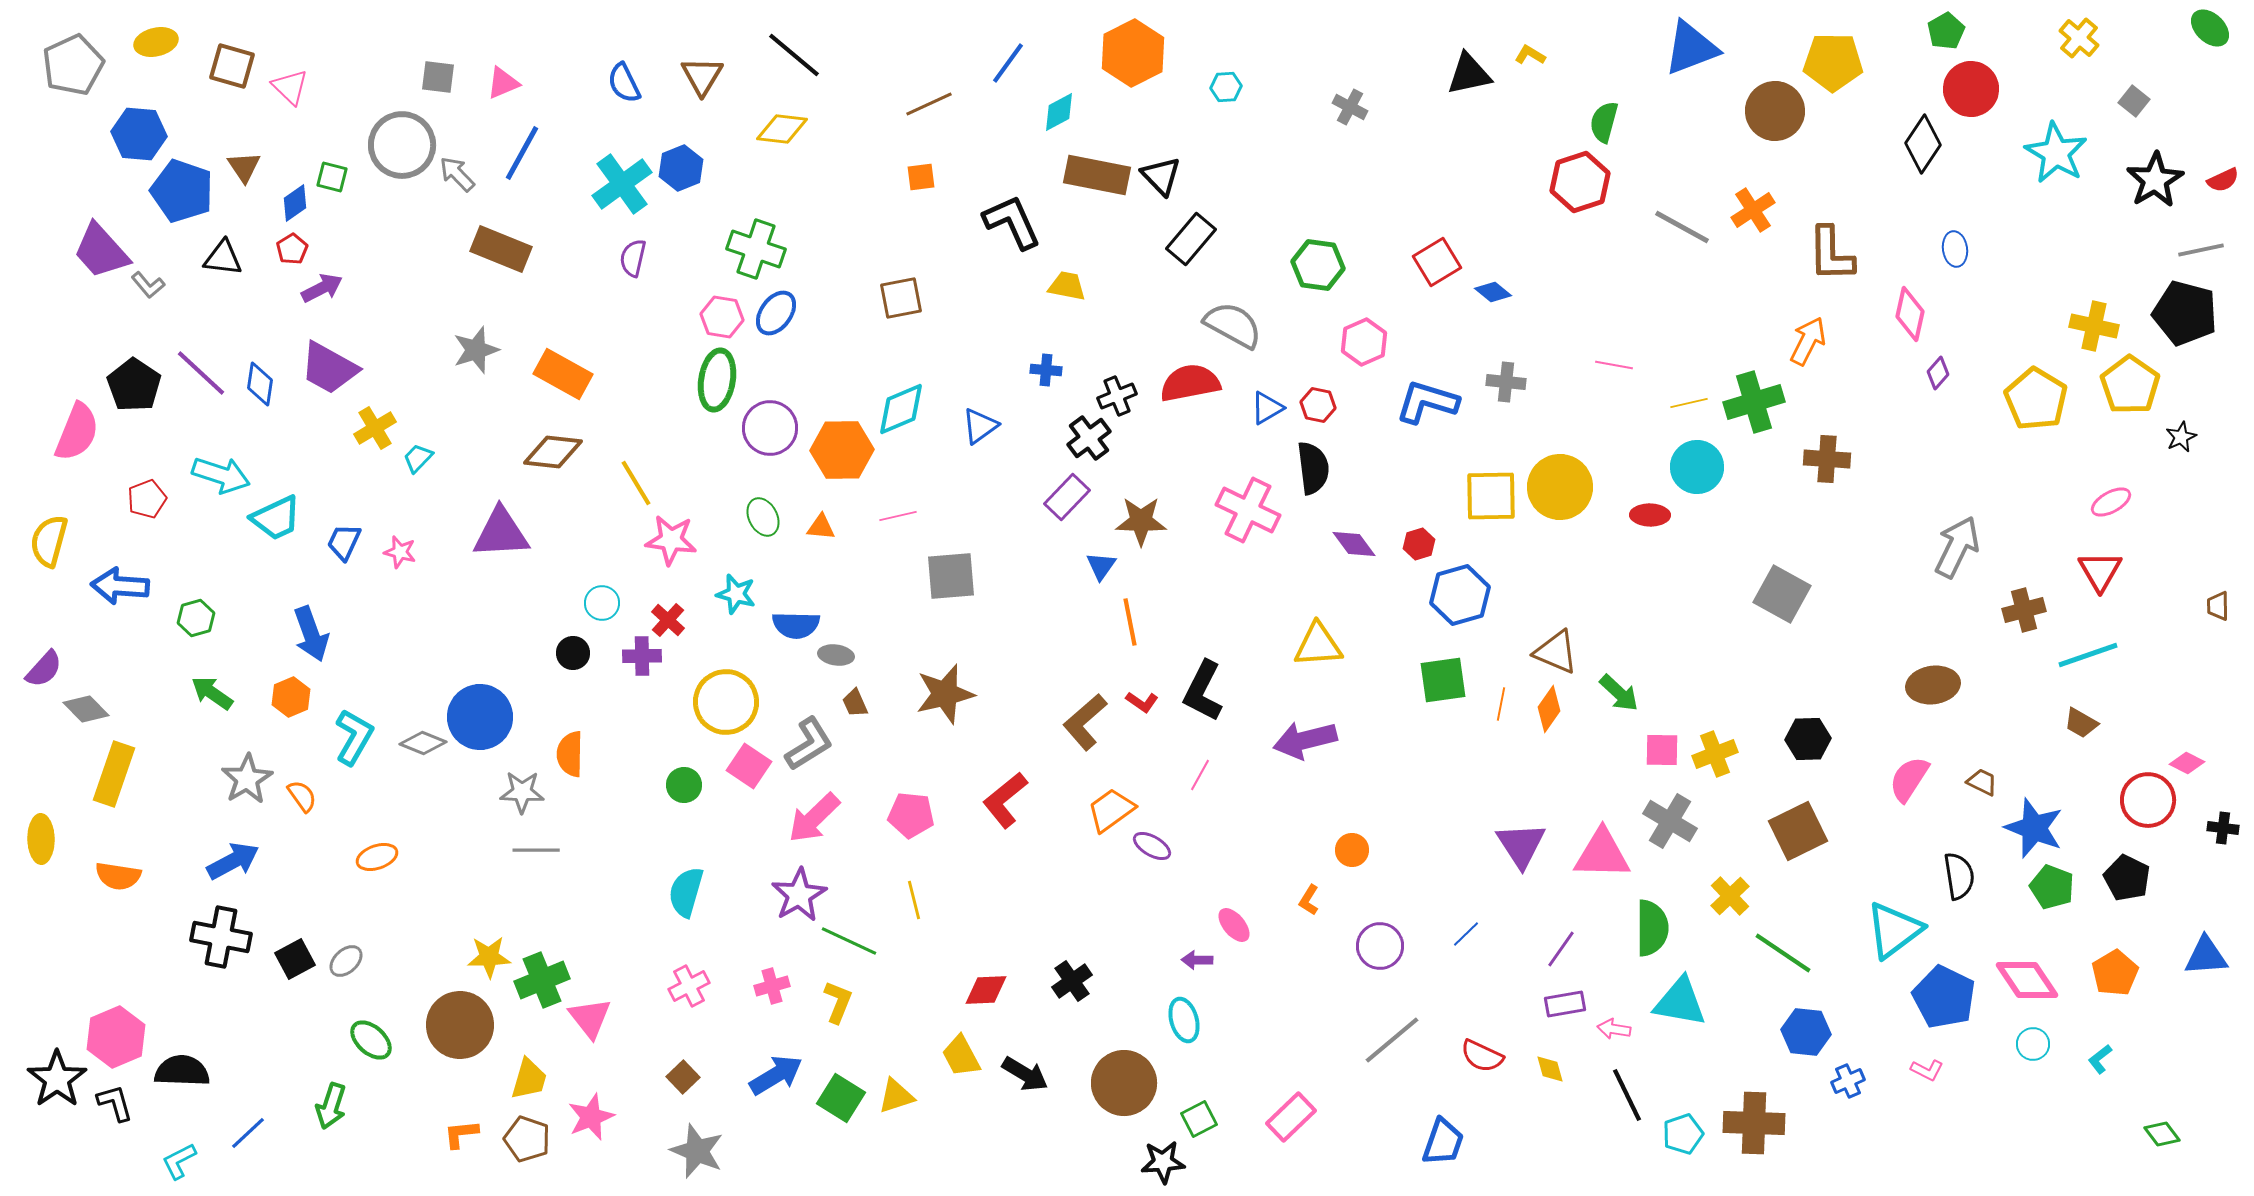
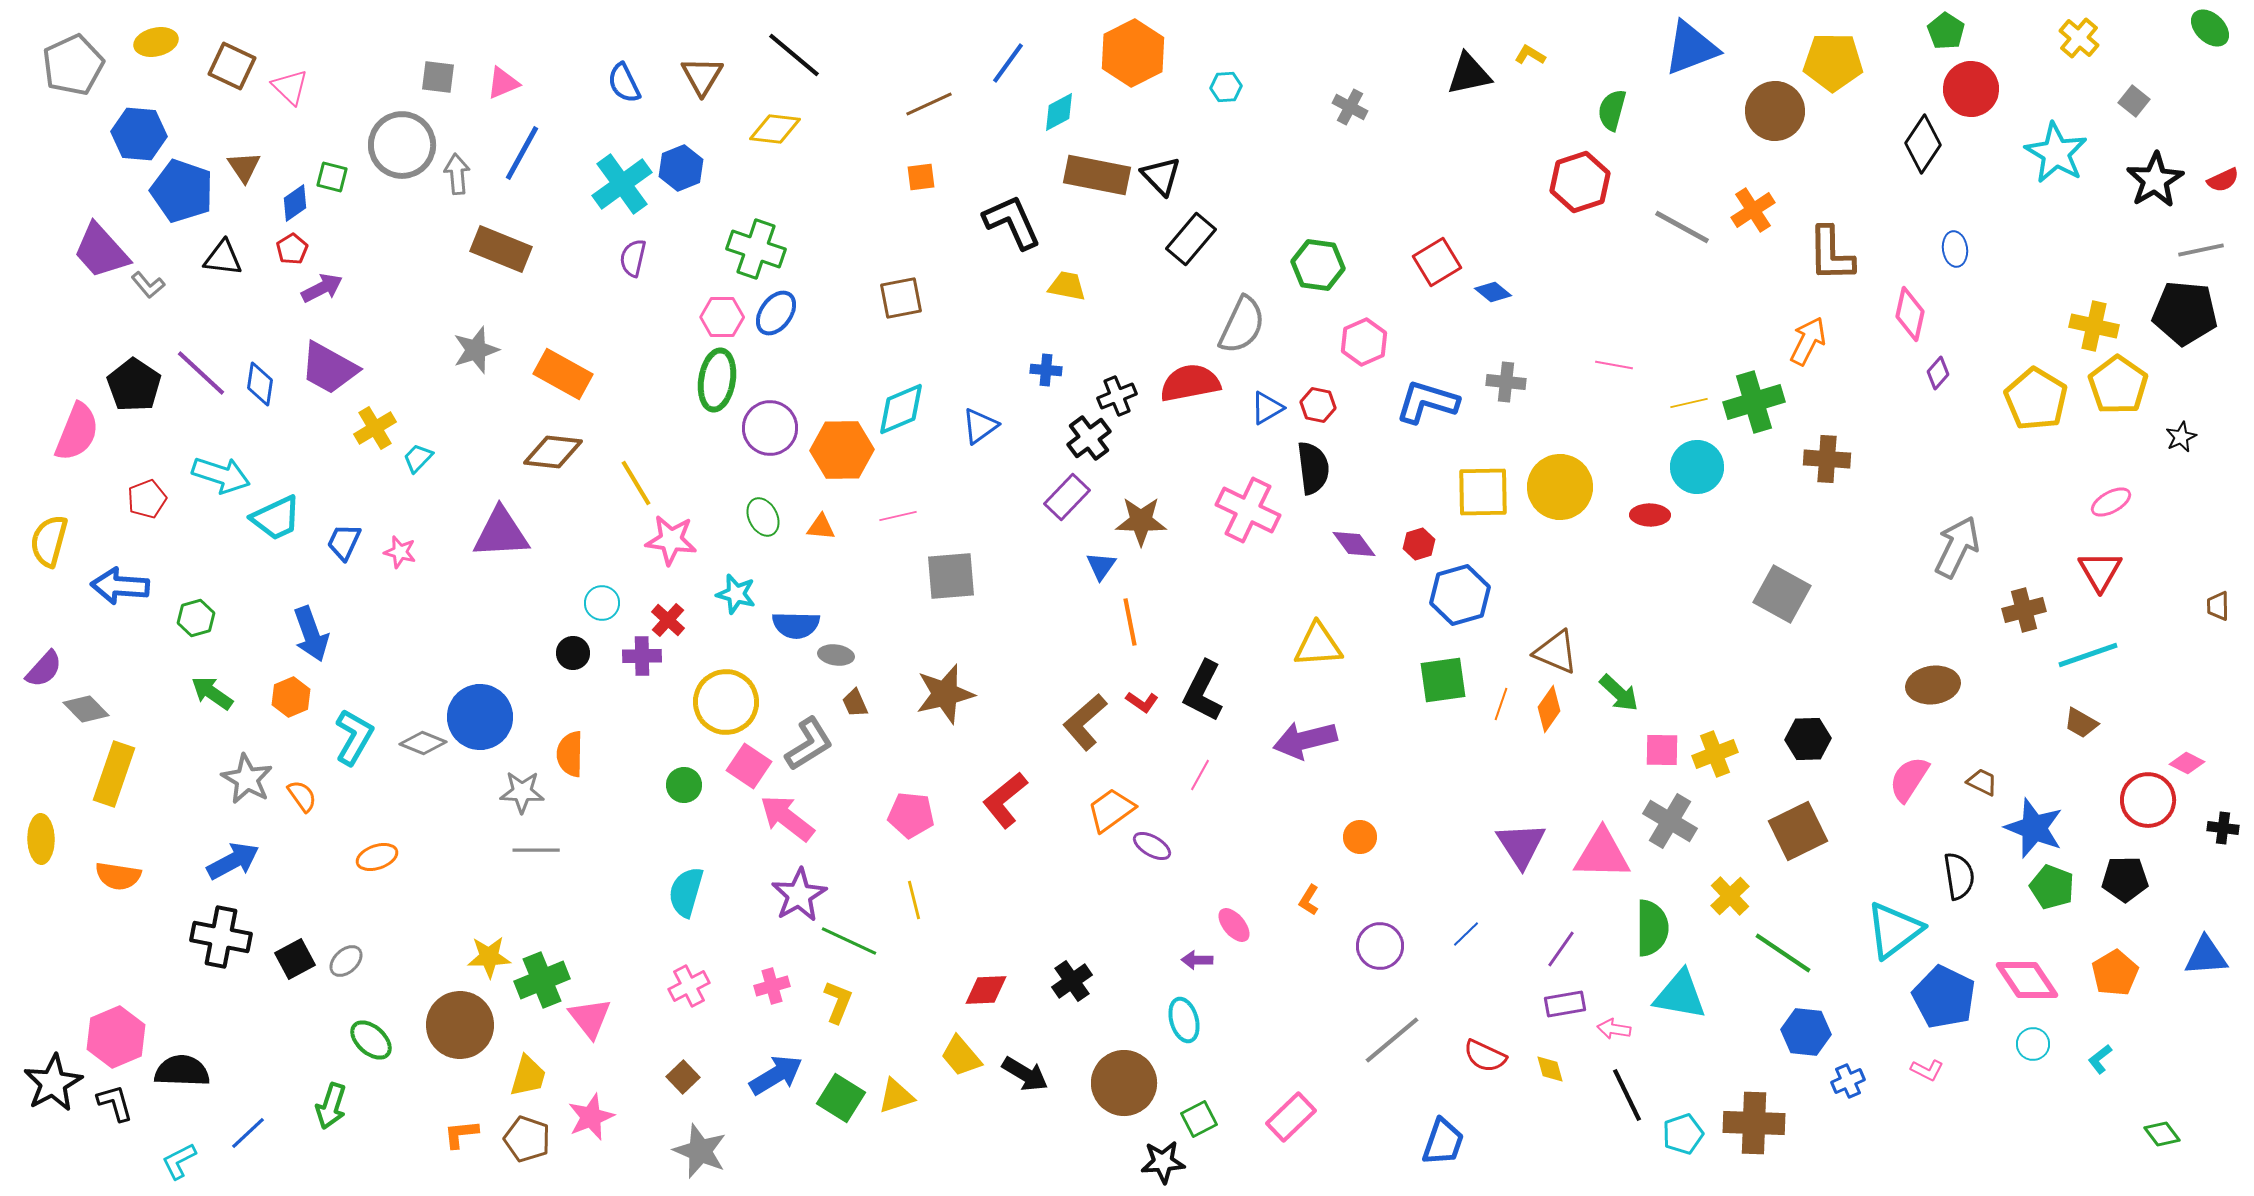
green pentagon at (1946, 31): rotated 9 degrees counterclockwise
brown square at (232, 66): rotated 9 degrees clockwise
green semicircle at (1604, 122): moved 8 px right, 12 px up
yellow diamond at (782, 129): moved 7 px left
gray arrow at (457, 174): rotated 39 degrees clockwise
black pentagon at (2185, 313): rotated 10 degrees counterclockwise
pink hexagon at (722, 317): rotated 9 degrees counterclockwise
gray semicircle at (1233, 325): moved 9 px right; rotated 86 degrees clockwise
yellow pentagon at (2130, 385): moved 12 px left
yellow square at (1491, 496): moved 8 px left, 4 px up
orange line at (1501, 704): rotated 8 degrees clockwise
gray star at (247, 779): rotated 12 degrees counterclockwise
pink arrow at (814, 818): moved 27 px left; rotated 82 degrees clockwise
orange circle at (1352, 850): moved 8 px right, 13 px up
black pentagon at (2127, 878): moved 2 px left, 1 px down; rotated 27 degrees counterclockwise
cyan triangle at (1680, 1002): moved 7 px up
yellow trapezoid at (961, 1056): rotated 12 degrees counterclockwise
red semicircle at (1482, 1056): moved 3 px right
black star at (57, 1079): moved 4 px left, 4 px down; rotated 6 degrees clockwise
yellow trapezoid at (529, 1079): moved 1 px left, 3 px up
gray star at (697, 1151): moved 3 px right
